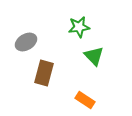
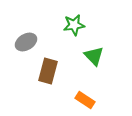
green star: moved 5 px left, 2 px up
brown rectangle: moved 4 px right, 2 px up
